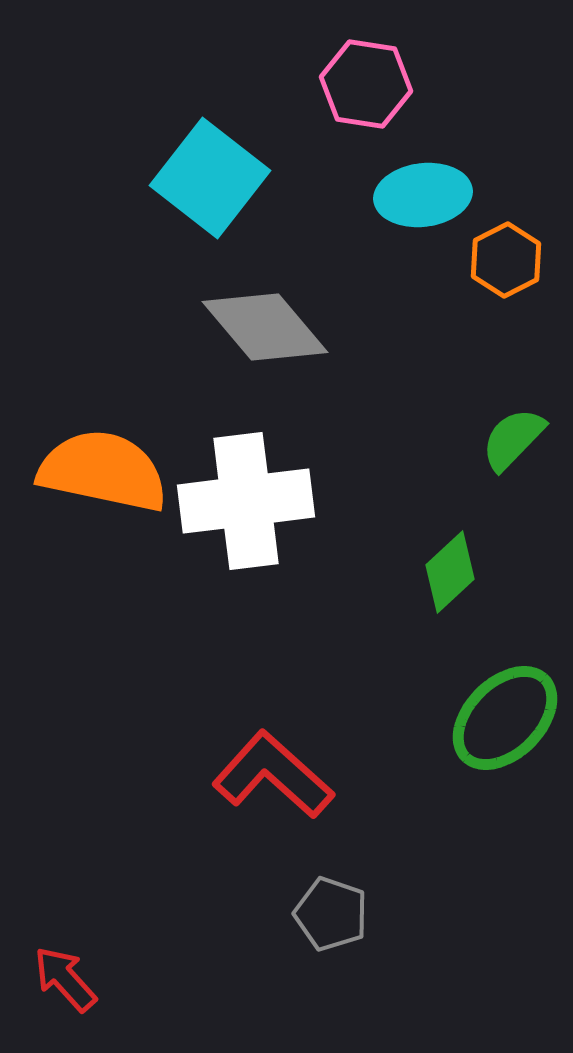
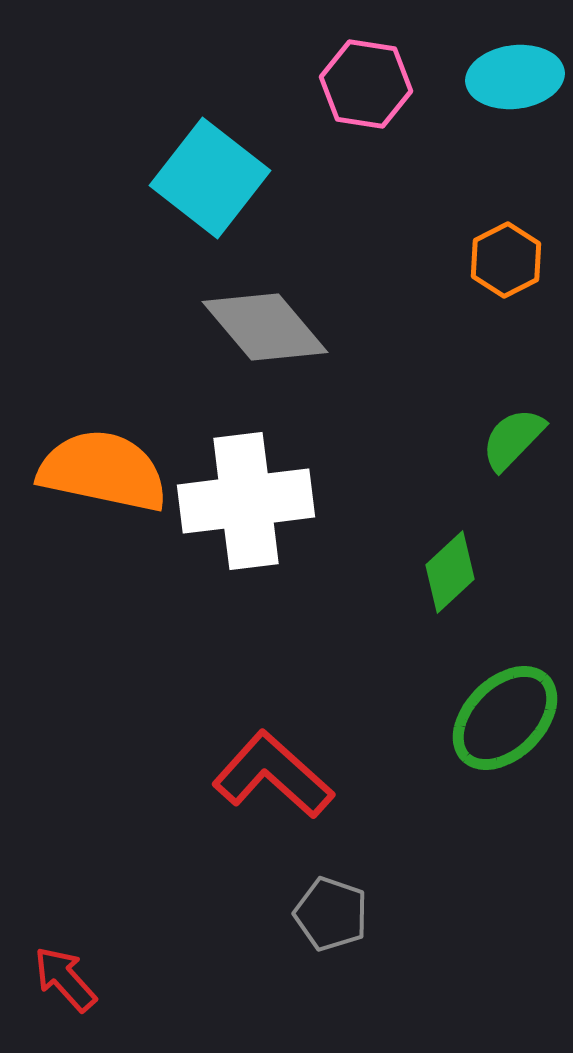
cyan ellipse: moved 92 px right, 118 px up
